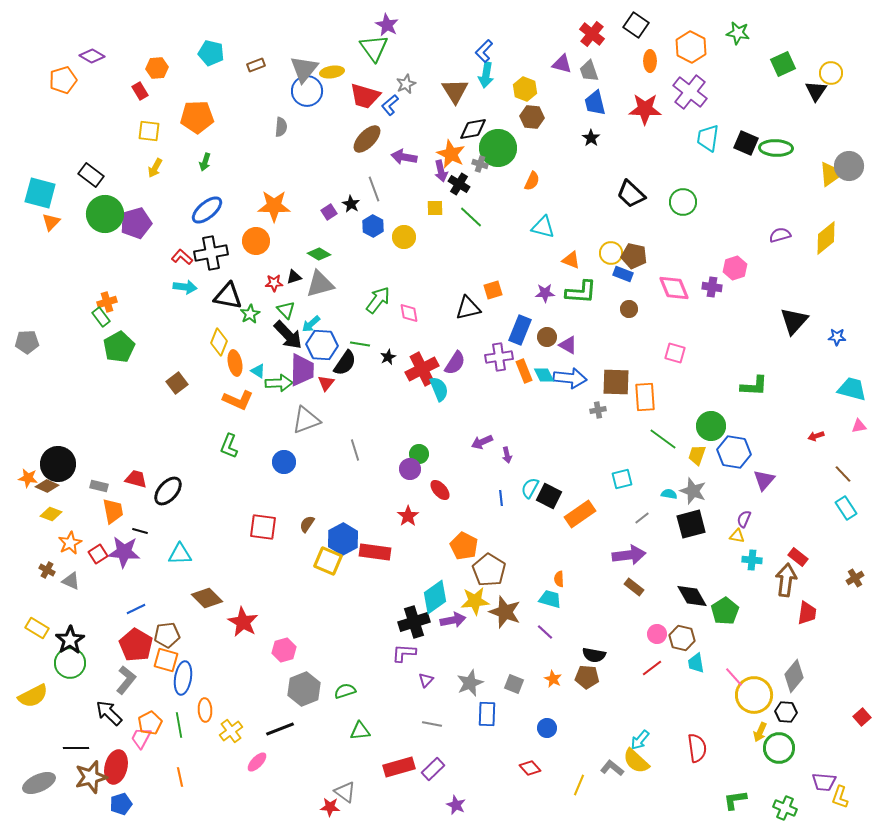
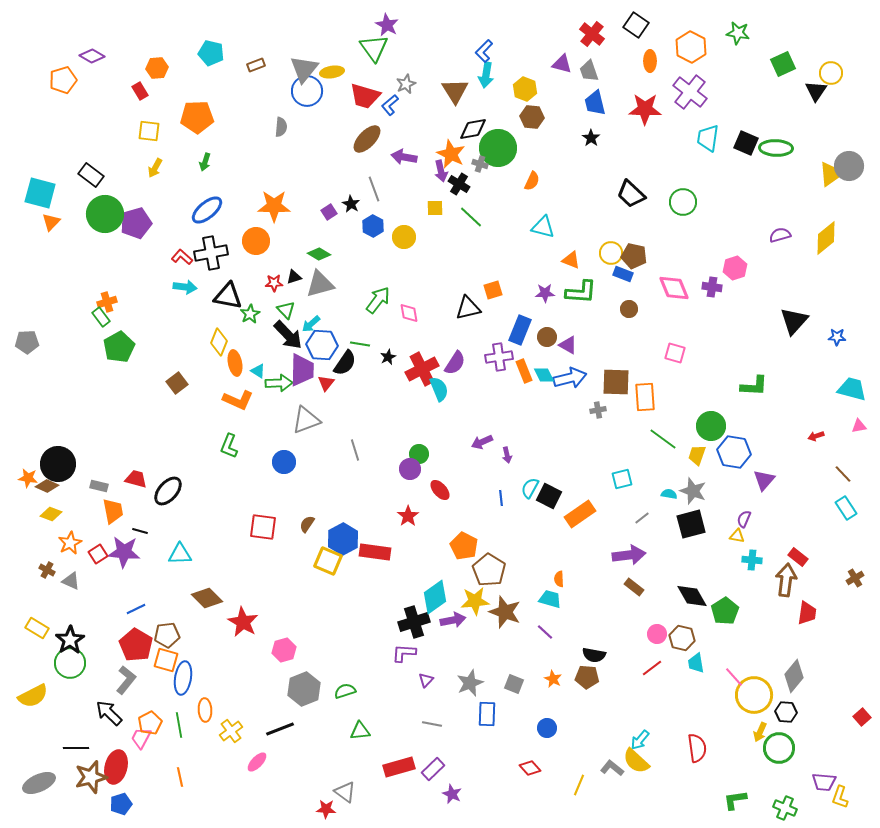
blue arrow at (570, 378): rotated 20 degrees counterclockwise
purple star at (456, 805): moved 4 px left, 11 px up
red star at (330, 807): moved 4 px left, 2 px down
